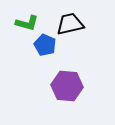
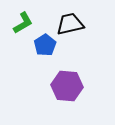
green L-shape: moved 4 px left; rotated 45 degrees counterclockwise
blue pentagon: rotated 15 degrees clockwise
